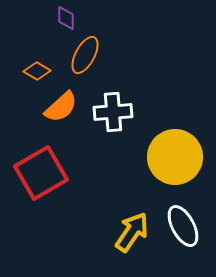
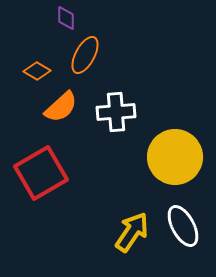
white cross: moved 3 px right
